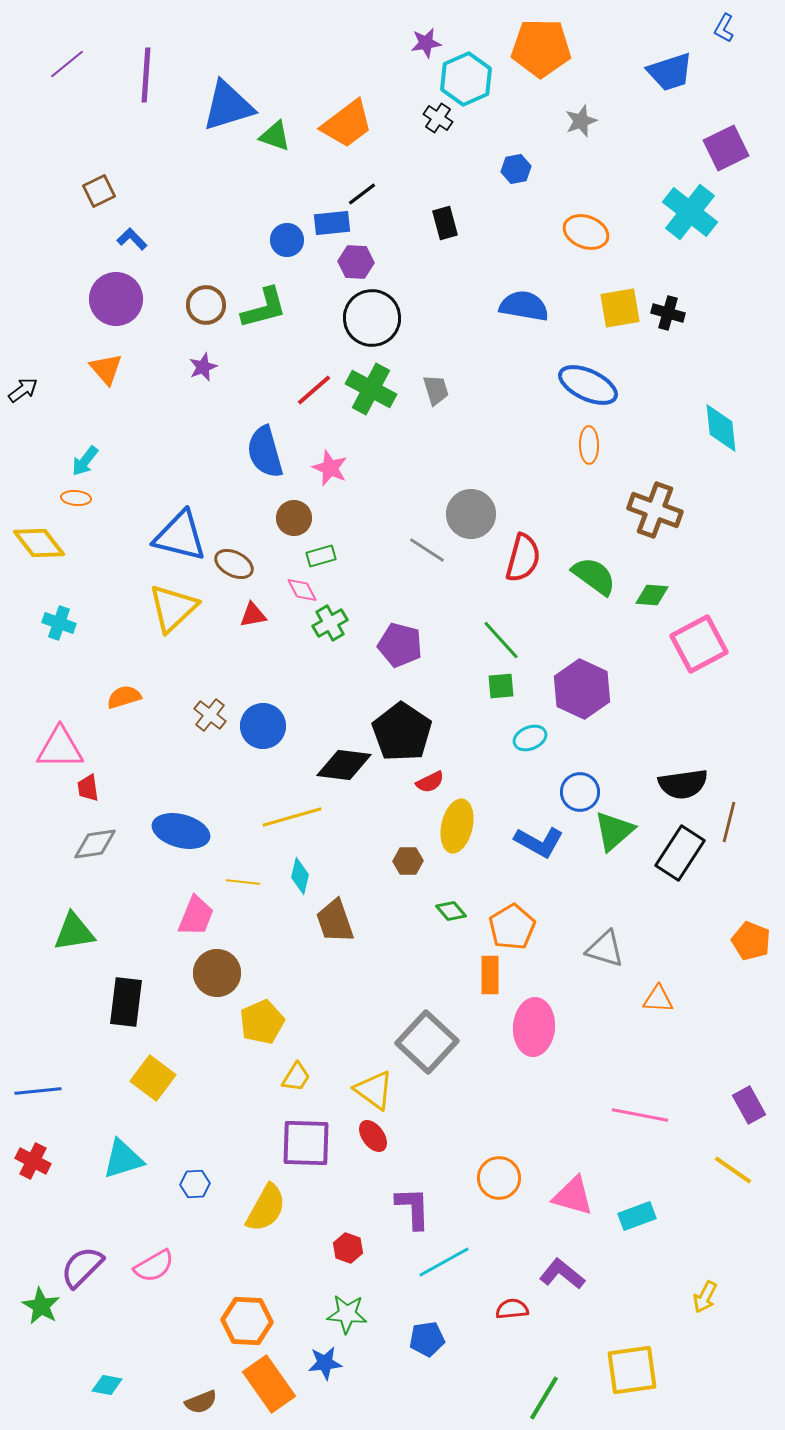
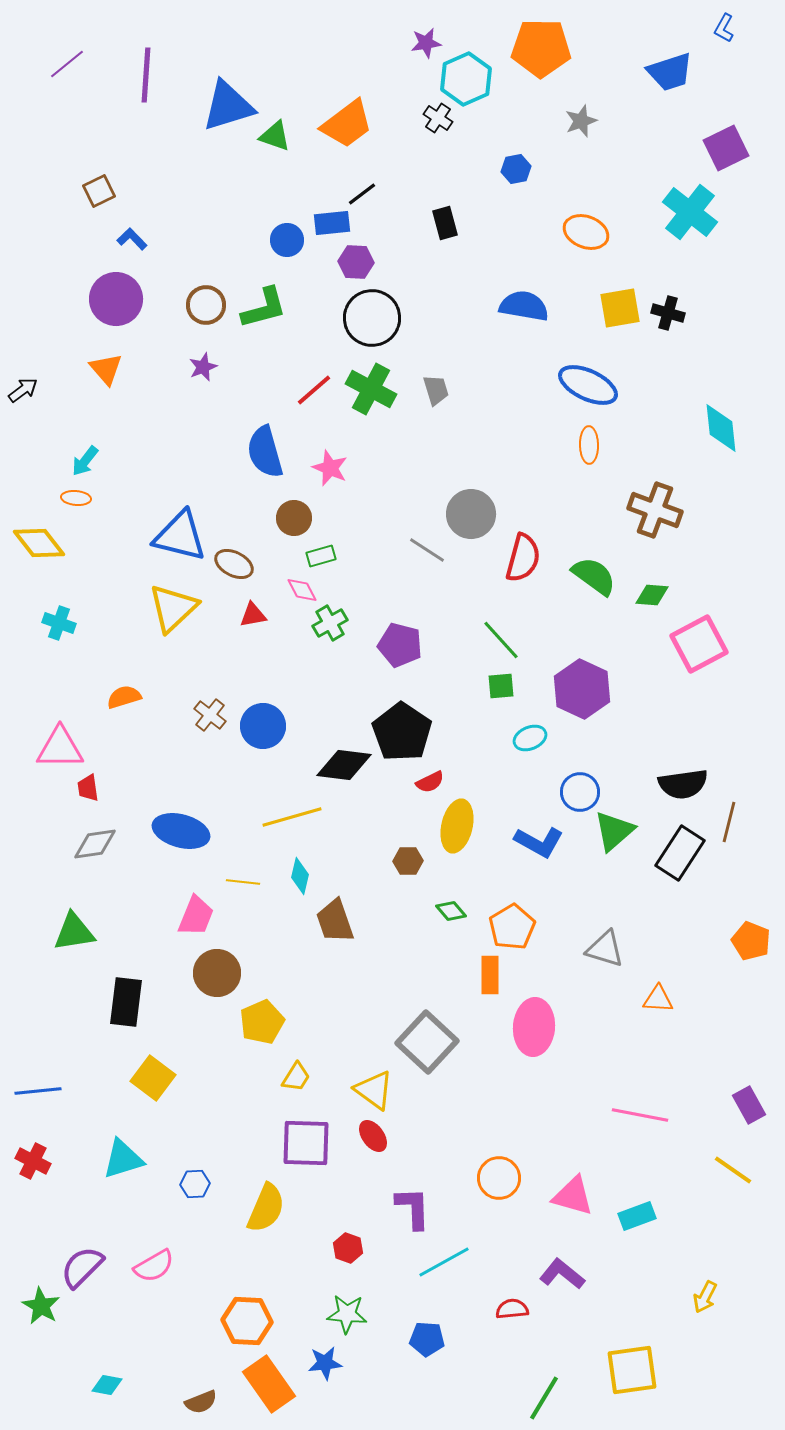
yellow semicircle at (266, 1208): rotated 6 degrees counterclockwise
blue pentagon at (427, 1339): rotated 12 degrees clockwise
